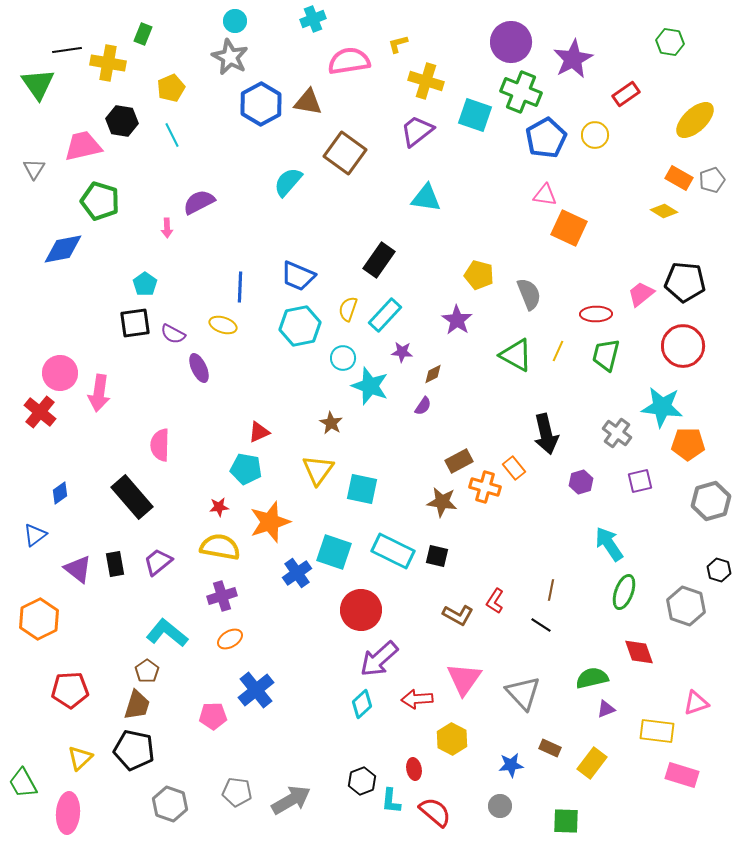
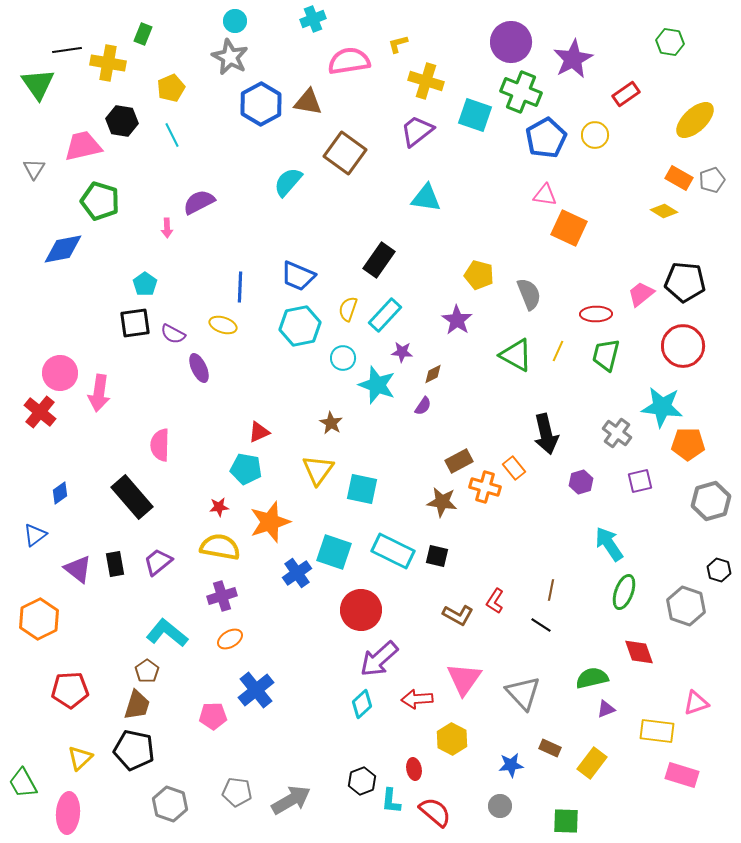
cyan star at (370, 386): moved 7 px right, 1 px up
